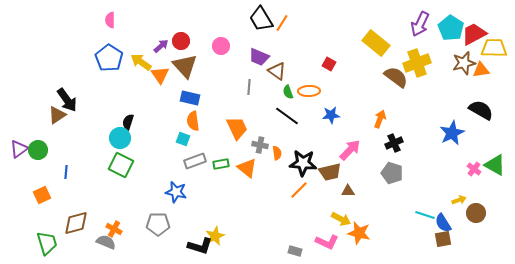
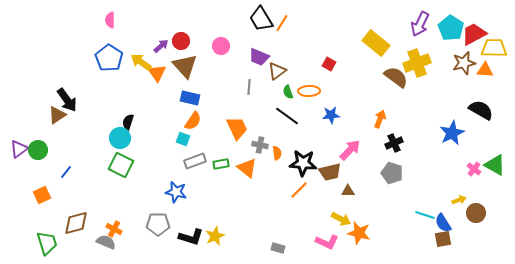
orange triangle at (481, 70): moved 4 px right; rotated 12 degrees clockwise
brown triangle at (277, 71): rotated 48 degrees clockwise
orange triangle at (160, 75): moved 3 px left, 2 px up
orange semicircle at (193, 121): rotated 138 degrees counterclockwise
blue line at (66, 172): rotated 32 degrees clockwise
black L-shape at (200, 246): moved 9 px left, 9 px up
gray rectangle at (295, 251): moved 17 px left, 3 px up
